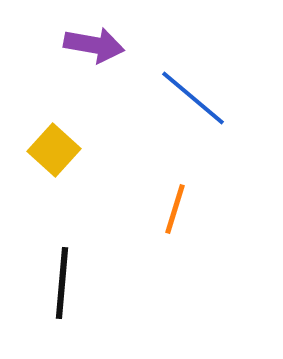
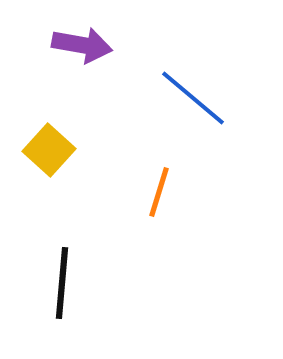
purple arrow: moved 12 px left
yellow square: moved 5 px left
orange line: moved 16 px left, 17 px up
